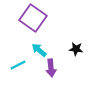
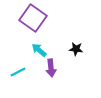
cyan line: moved 7 px down
